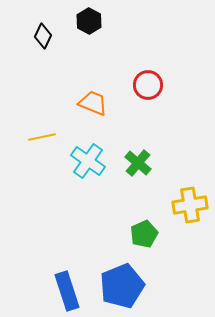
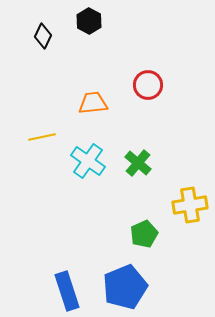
orange trapezoid: rotated 28 degrees counterclockwise
blue pentagon: moved 3 px right, 1 px down
